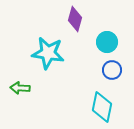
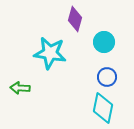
cyan circle: moved 3 px left
cyan star: moved 2 px right
blue circle: moved 5 px left, 7 px down
cyan diamond: moved 1 px right, 1 px down
